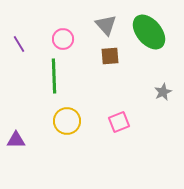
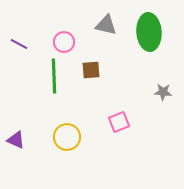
gray triangle: rotated 35 degrees counterclockwise
green ellipse: rotated 36 degrees clockwise
pink circle: moved 1 px right, 3 px down
purple line: rotated 30 degrees counterclockwise
brown square: moved 19 px left, 14 px down
gray star: rotated 30 degrees clockwise
yellow circle: moved 16 px down
purple triangle: rotated 24 degrees clockwise
